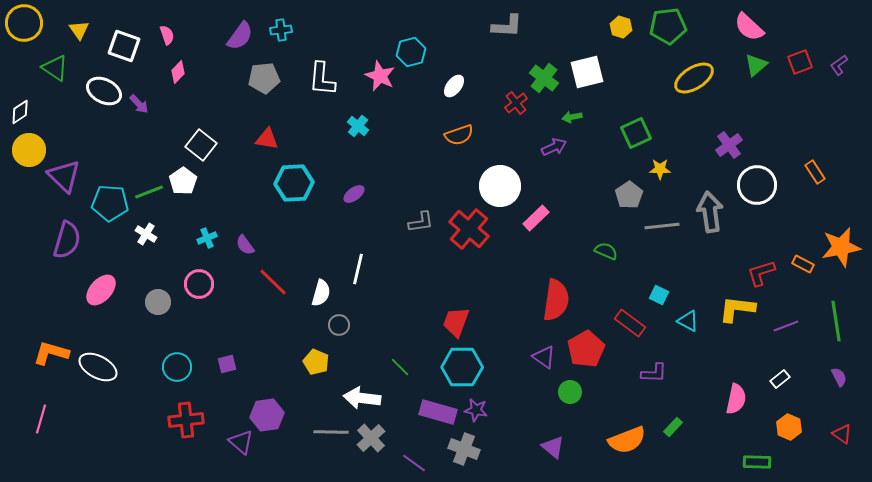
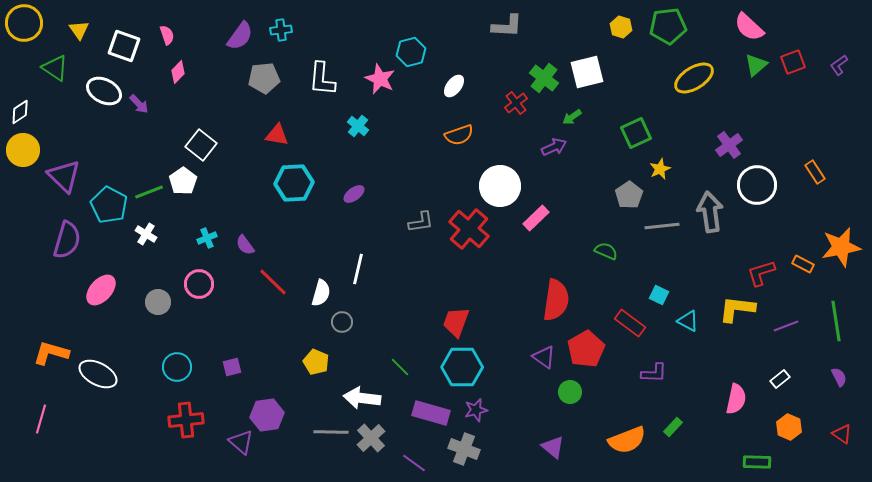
red square at (800, 62): moved 7 px left
pink star at (380, 76): moved 3 px down
green arrow at (572, 117): rotated 24 degrees counterclockwise
red triangle at (267, 139): moved 10 px right, 4 px up
yellow circle at (29, 150): moved 6 px left
yellow star at (660, 169): rotated 25 degrees counterclockwise
cyan pentagon at (110, 203): moved 1 px left, 2 px down; rotated 24 degrees clockwise
gray circle at (339, 325): moved 3 px right, 3 px up
purple square at (227, 364): moved 5 px right, 3 px down
white ellipse at (98, 367): moved 7 px down
purple star at (476, 410): rotated 25 degrees counterclockwise
purple rectangle at (438, 412): moved 7 px left, 1 px down
